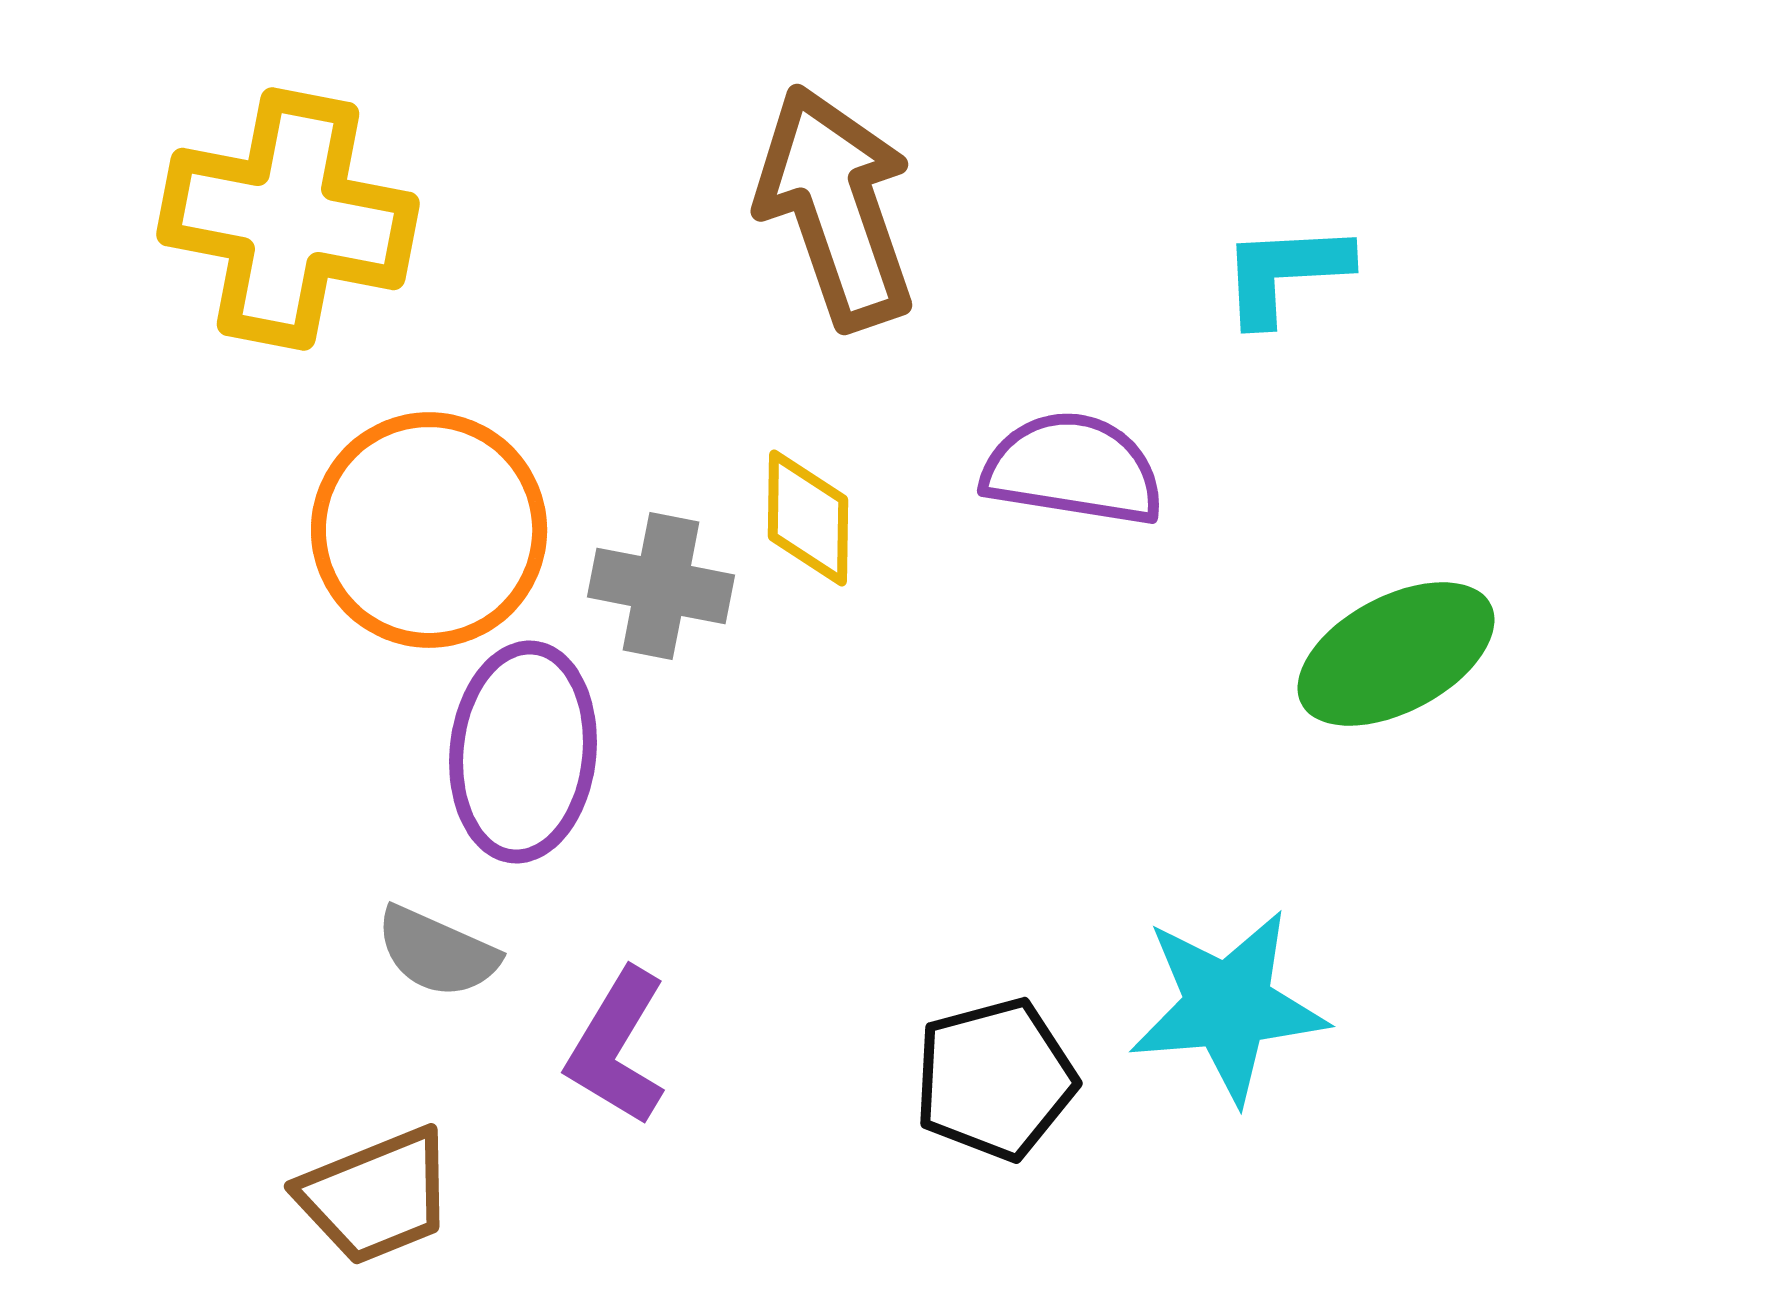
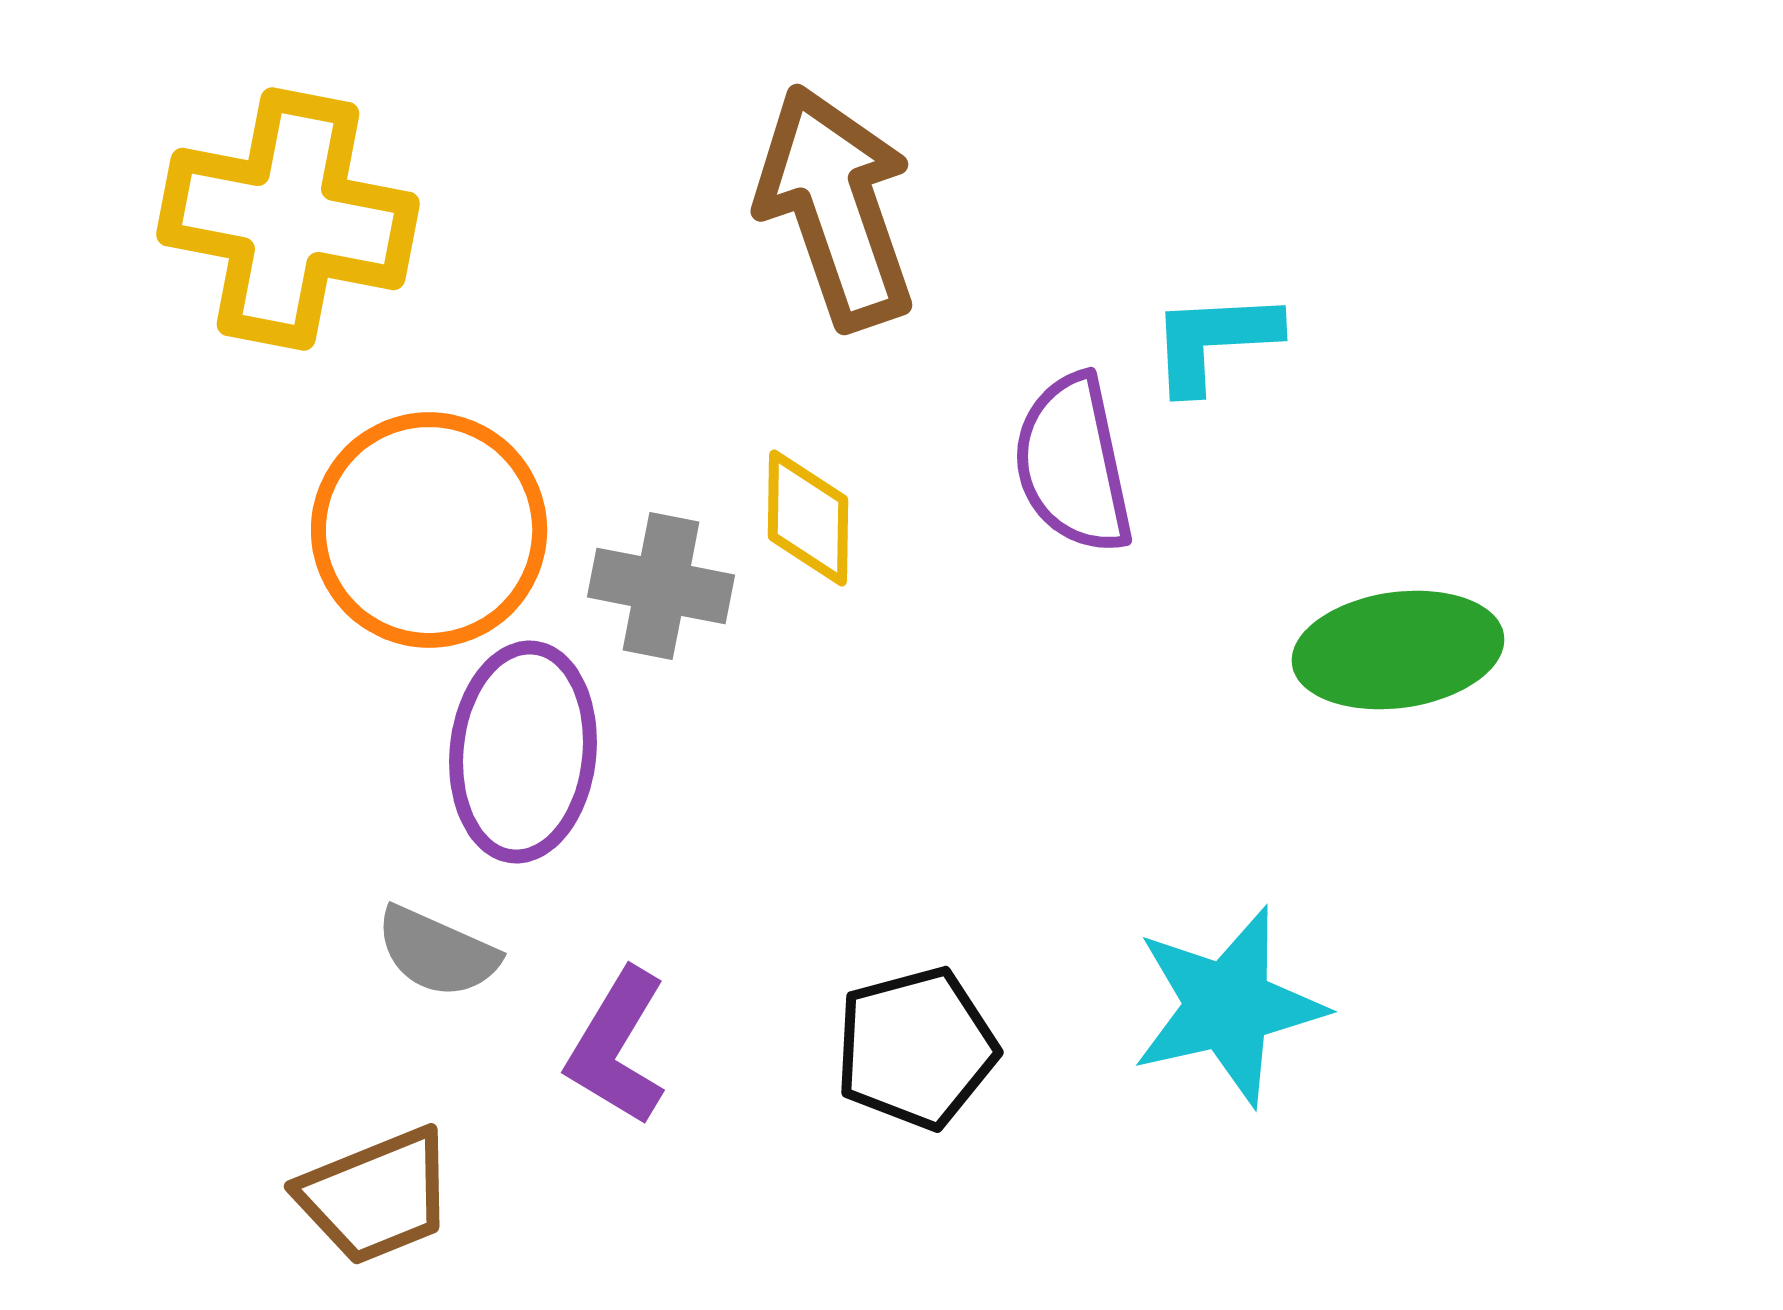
cyan L-shape: moved 71 px left, 68 px down
purple semicircle: moved 5 px up; rotated 111 degrees counterclockwise
green ellipse: moved 2 px right, 4 px up; rotated 20 degrees clockwise
cyan star: rotated 8 degrees counterclockwise
black pentagon: moved 79 px left, 31 px up
